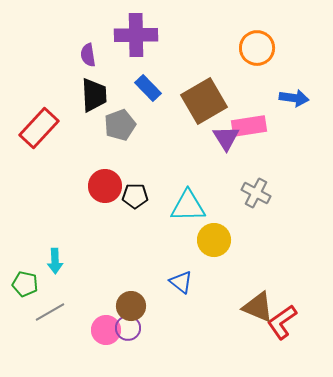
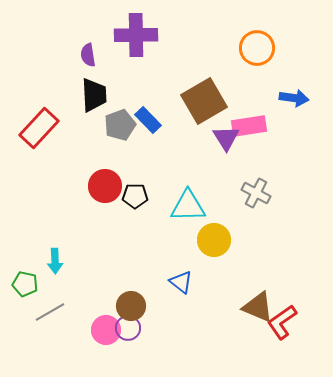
blue rectangle: moved 32 px down
